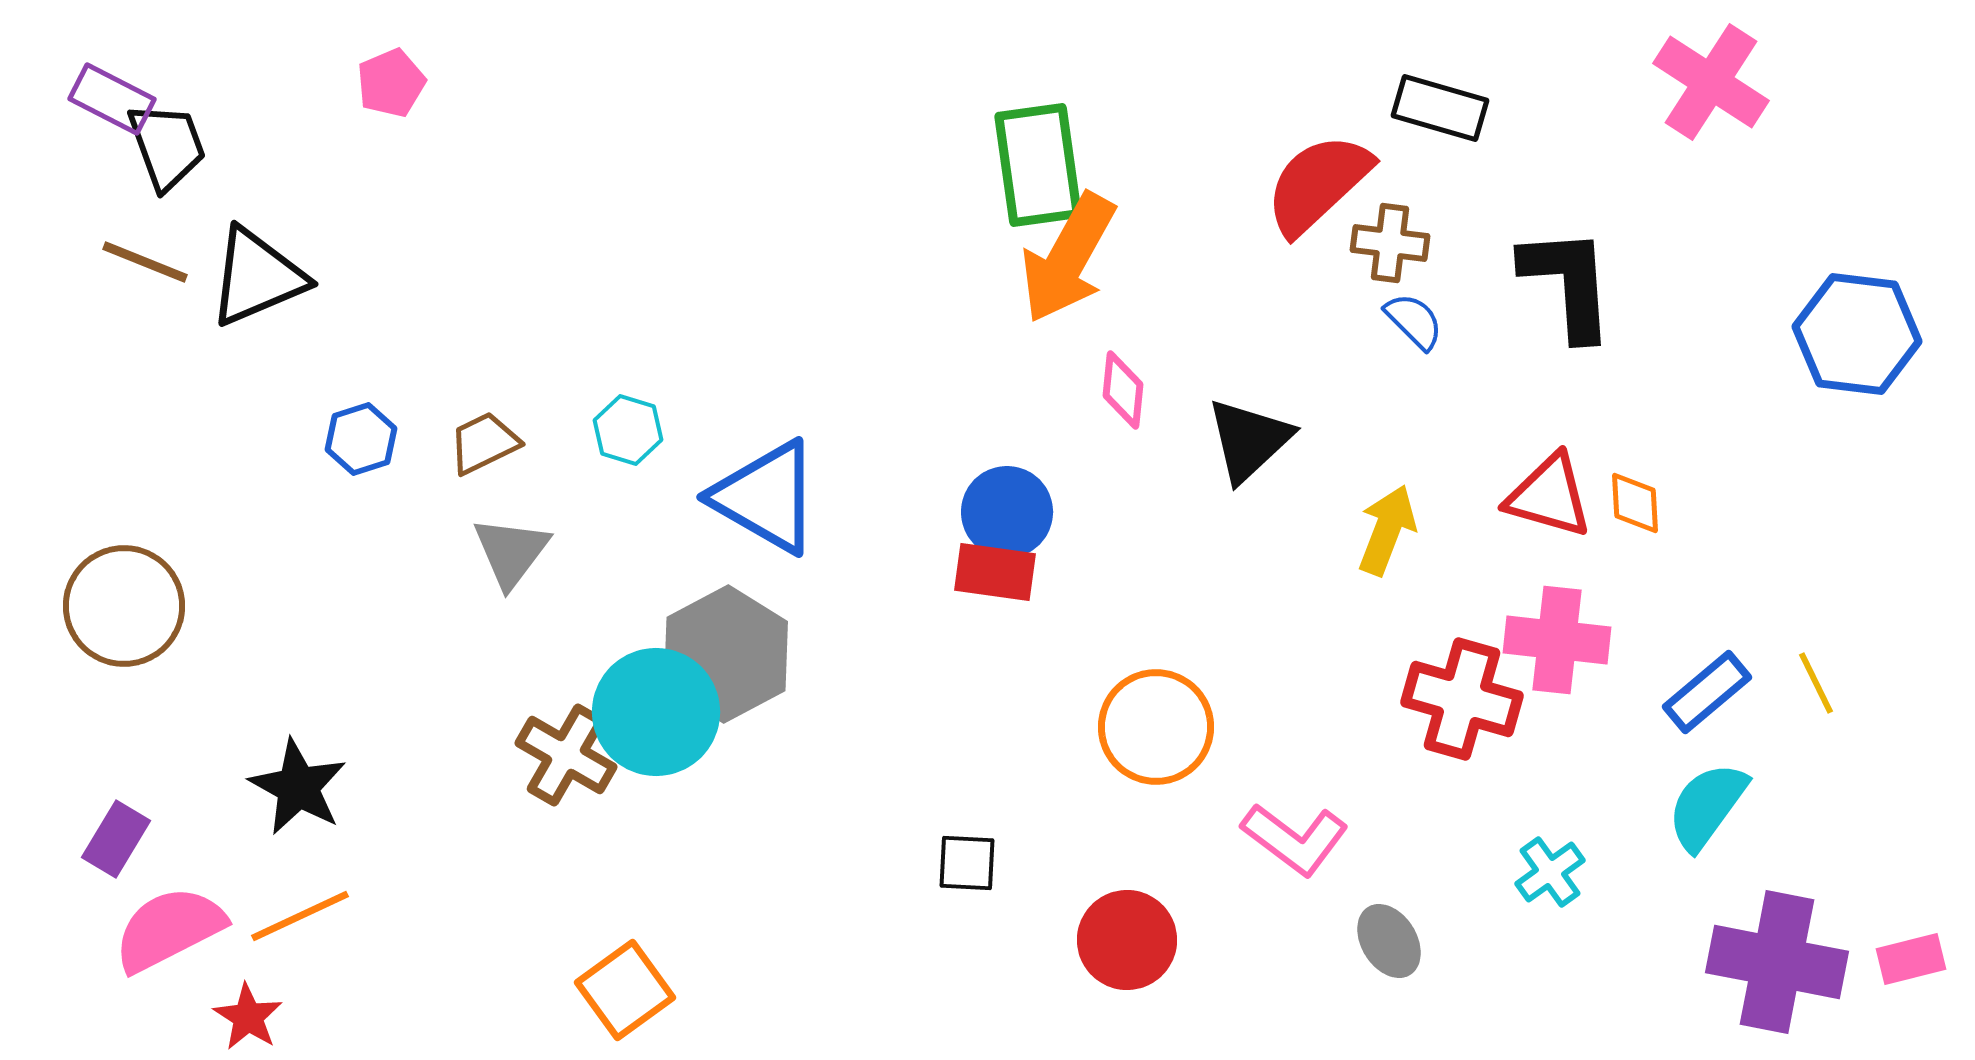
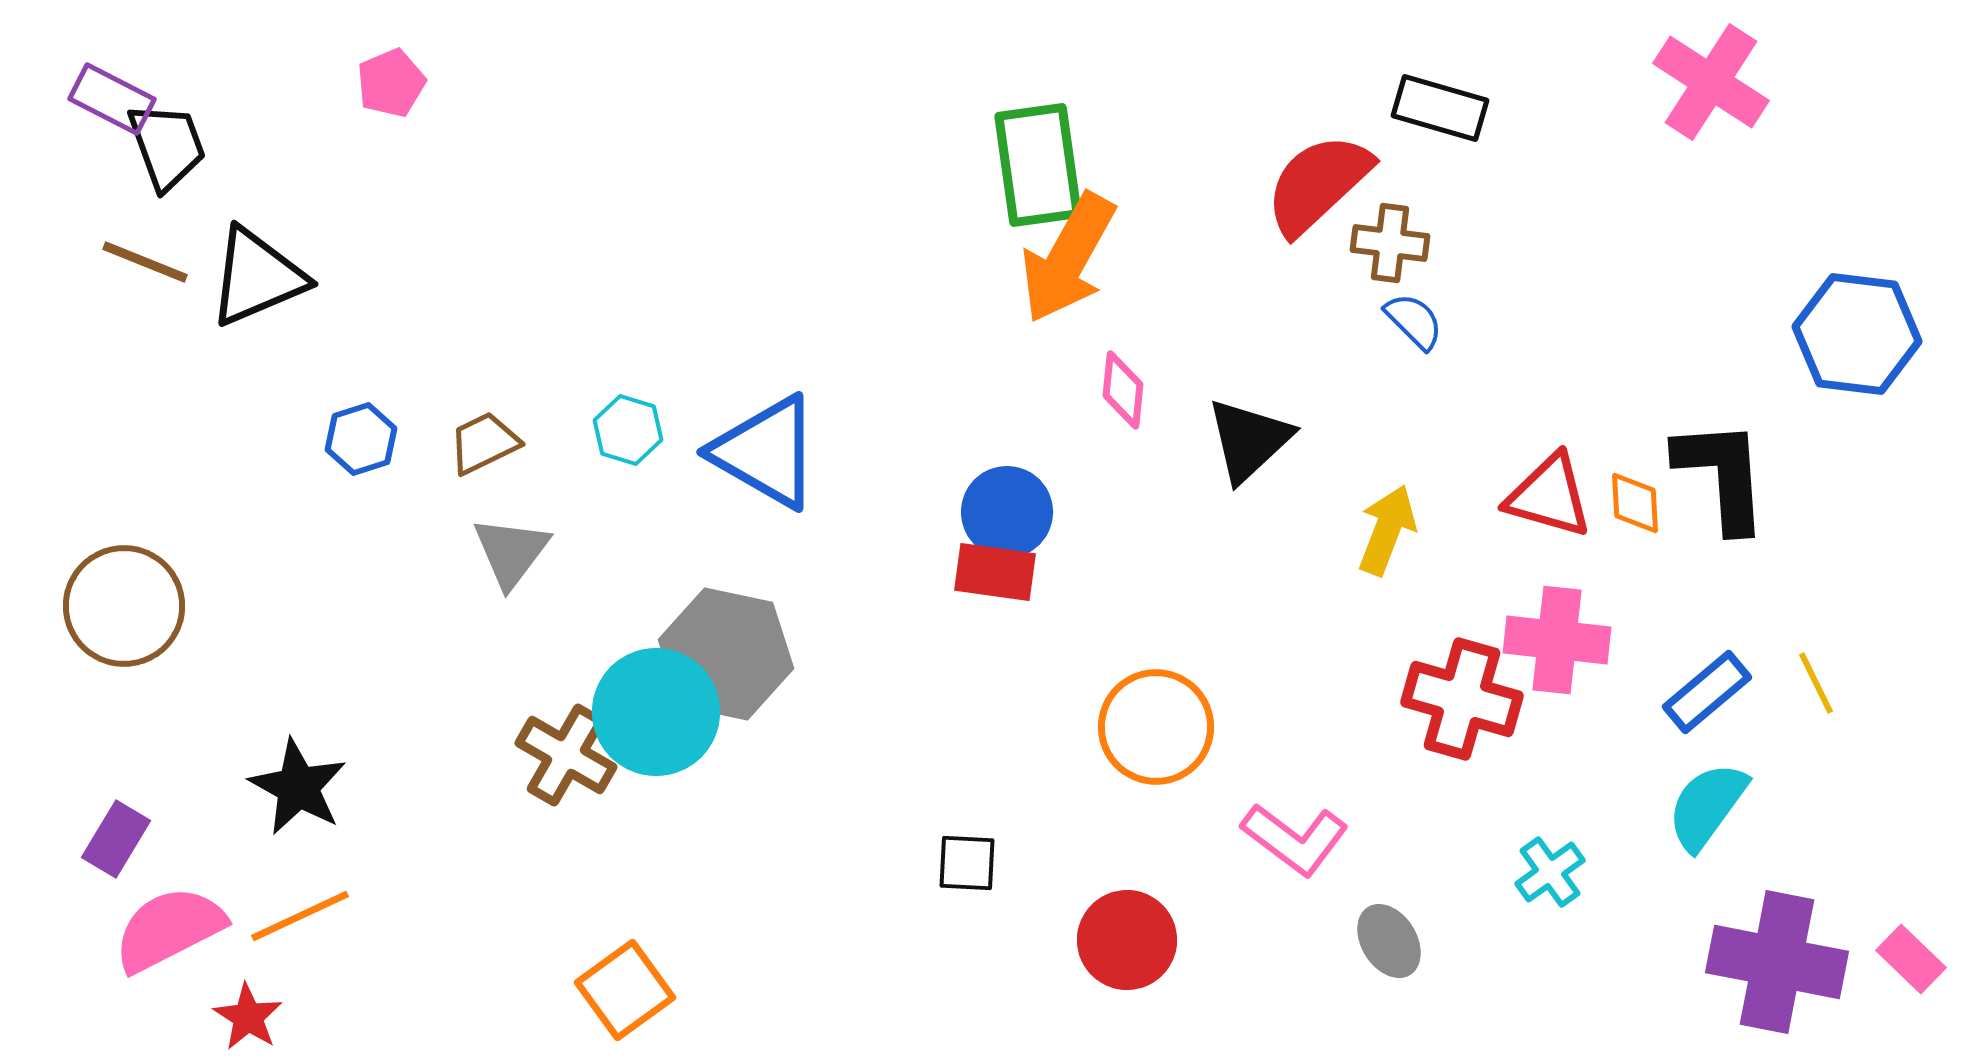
black L-shape at (1568, 283): moved 154 px right, 192 px down
blue triangle at (766, 497): moved 45 px up
gray hexagon at (726, 654): rotated 20 degrees counterclockwise
pink rectangle at (1911, 959): rotated 58 degrees clockwise
